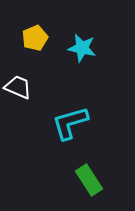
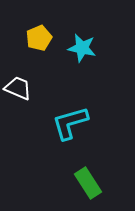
yellow pentagon: moved 4 px right
white trapezoid: moved 1 px down
green rectangle: moved 1 px left, 3 px down
